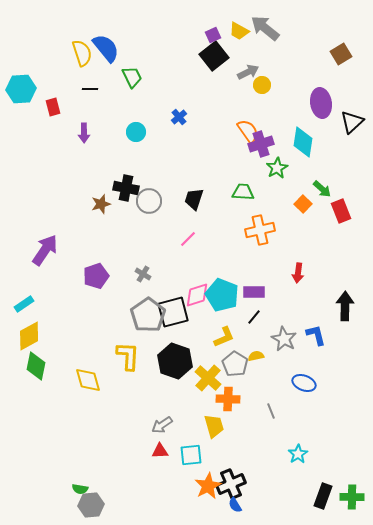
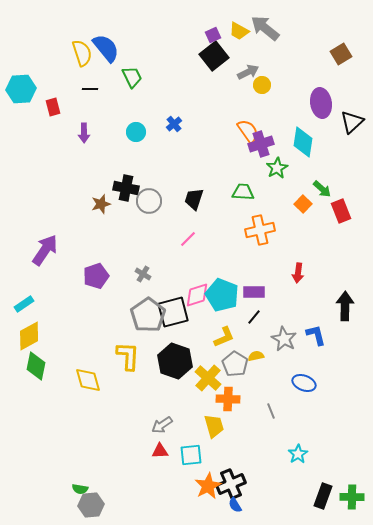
blue cross at (179, 117): moved 5 px left, 7 px down
